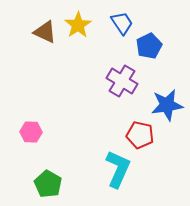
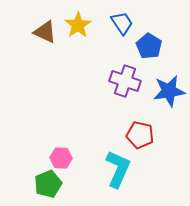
blue pentagon: rotated 15 degrees counterclockwise
purple cross: moved 3 px right; rotated 12 degrees counterclockwise
blue star: moved 2 px right, 14 px up
pink hexagon: moved 30 px right, 26 px down
green pentagon: rotated 20 degrees clockwise
